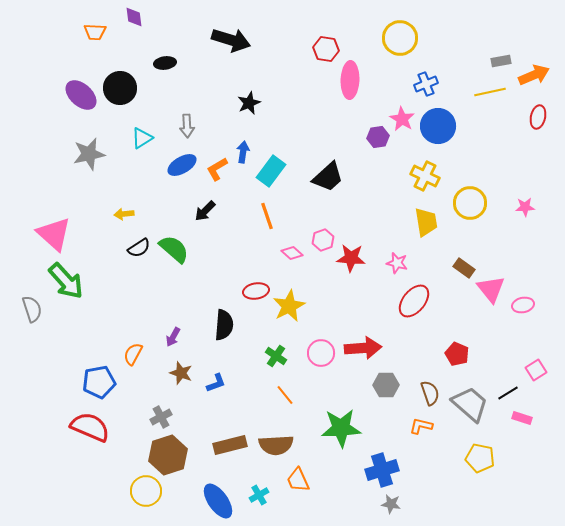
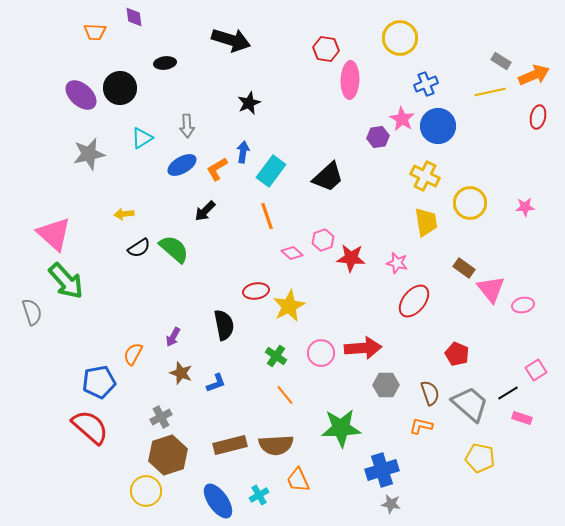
gray rectangle at (501, 61): rotated 42 degrees clockwise
gray semicircle at (32, 309): moved 3 px down
black semicircle at (224, 325): rotated 16 degrees counterclockwise
red semicircle at (90, 427): rotated 18 degrees clockwise
